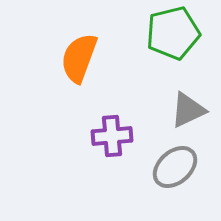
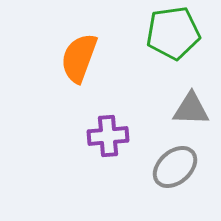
green pentagon: rotated 6 degrees clockwise
gray triangle: moved 3 px right, 1 px up; rotated 27 degrees clockwise
purple cross: moved 4 px left
